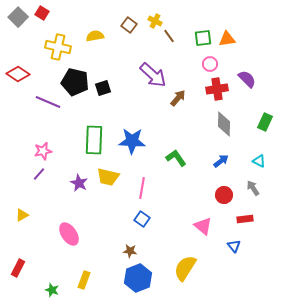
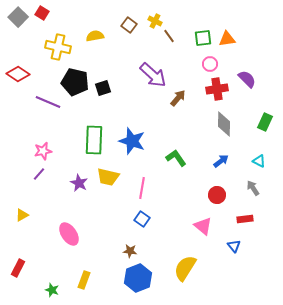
blue star at (132, 141): rotated 16 degrees clockwise
red circle at (224, 195): moved 7 px left
